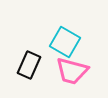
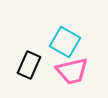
pink trapezoid: rotated 28 degrees counterclockwise
